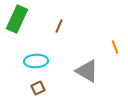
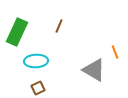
green rectangle: moved 13 px down
orange line: moved 5 px down
gray triangle: moved 7 px right, 1 px up
